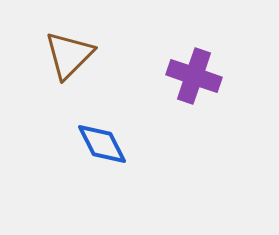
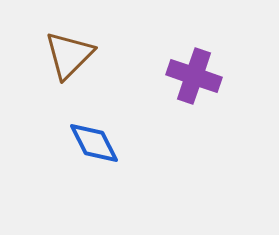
blue diamond: moved 8 px left, 1 px up
